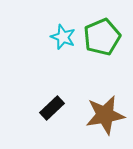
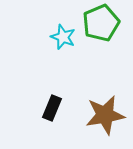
green pentagon: moved 1 px left, 14 px up
black rectangle: rotated 25 degrees counterclockwise
